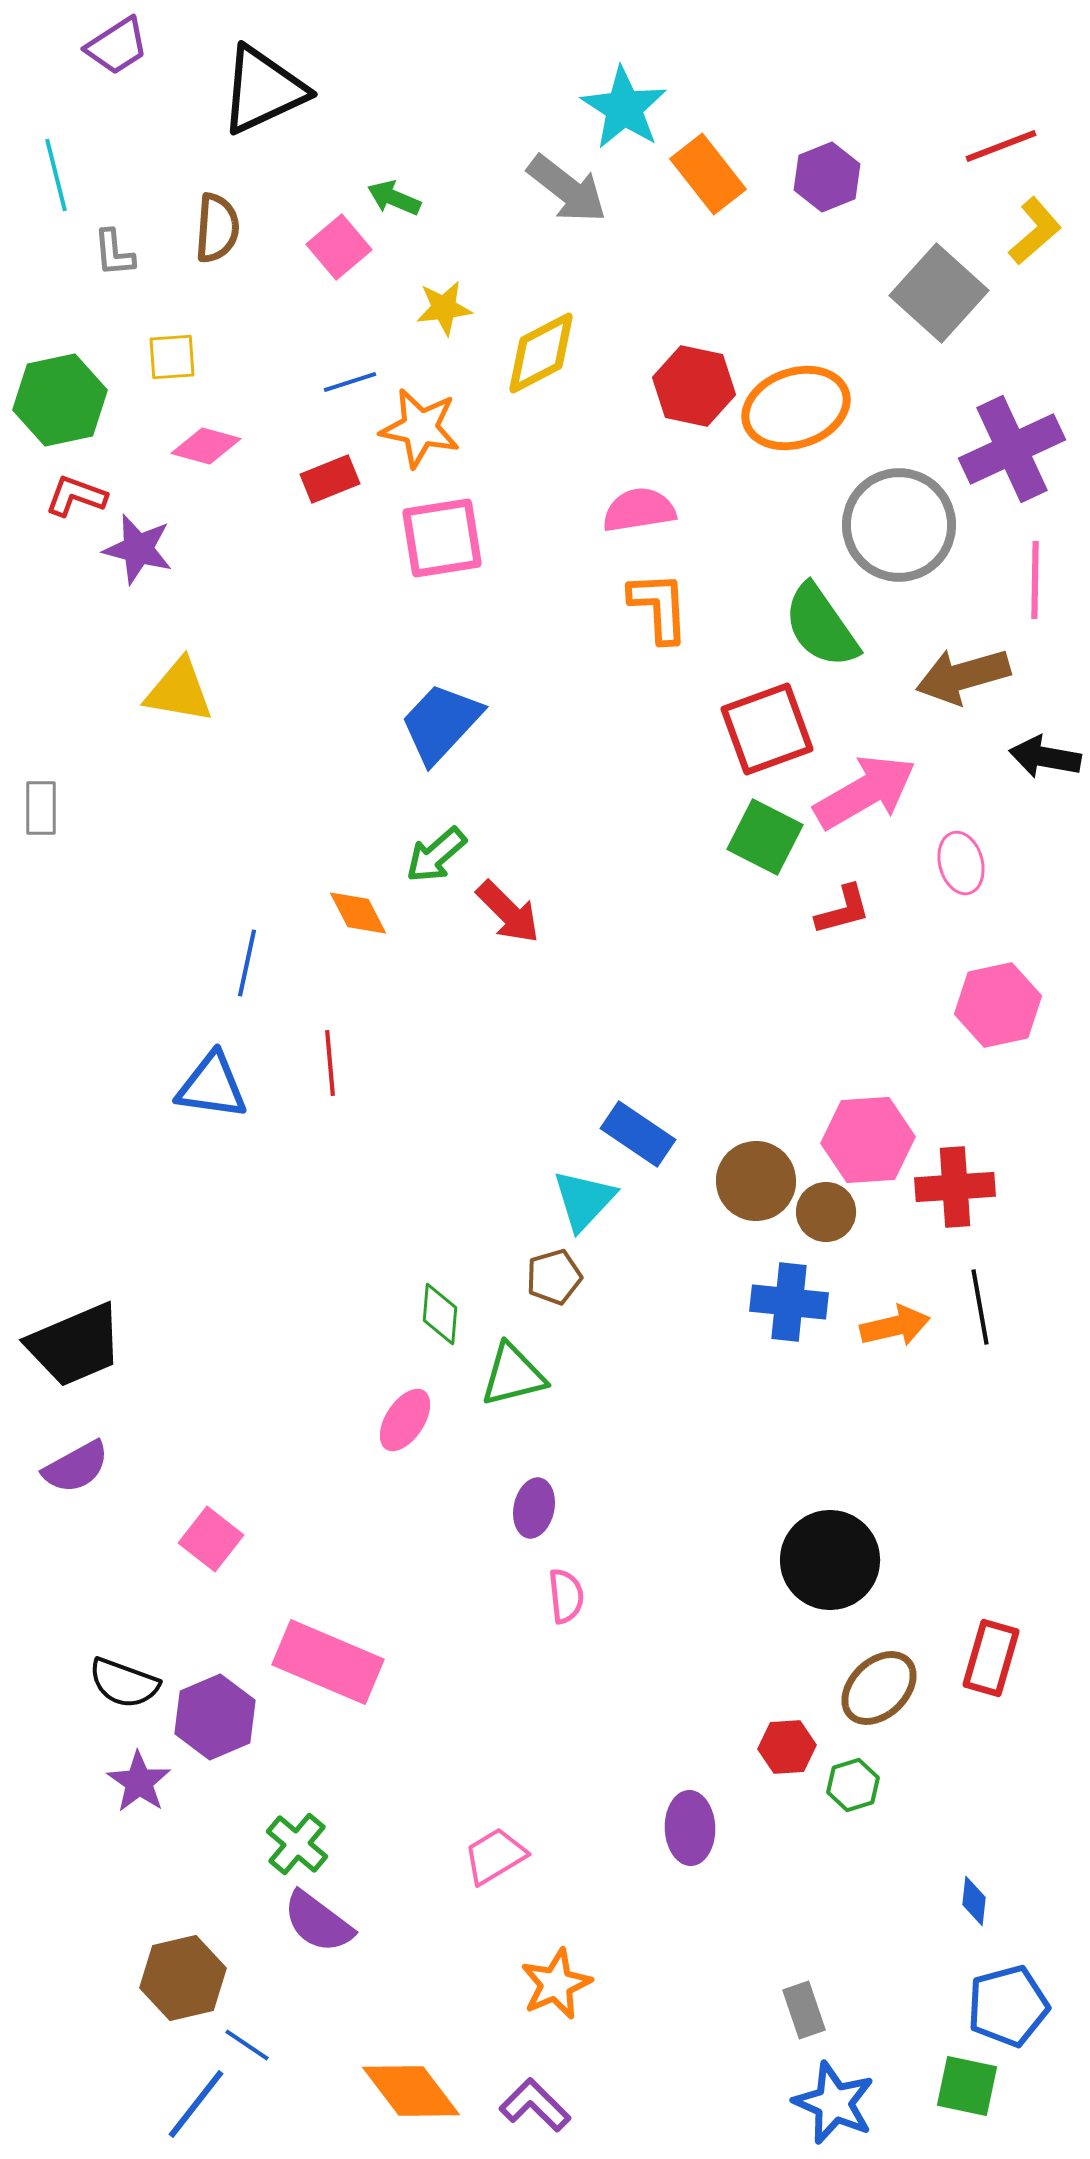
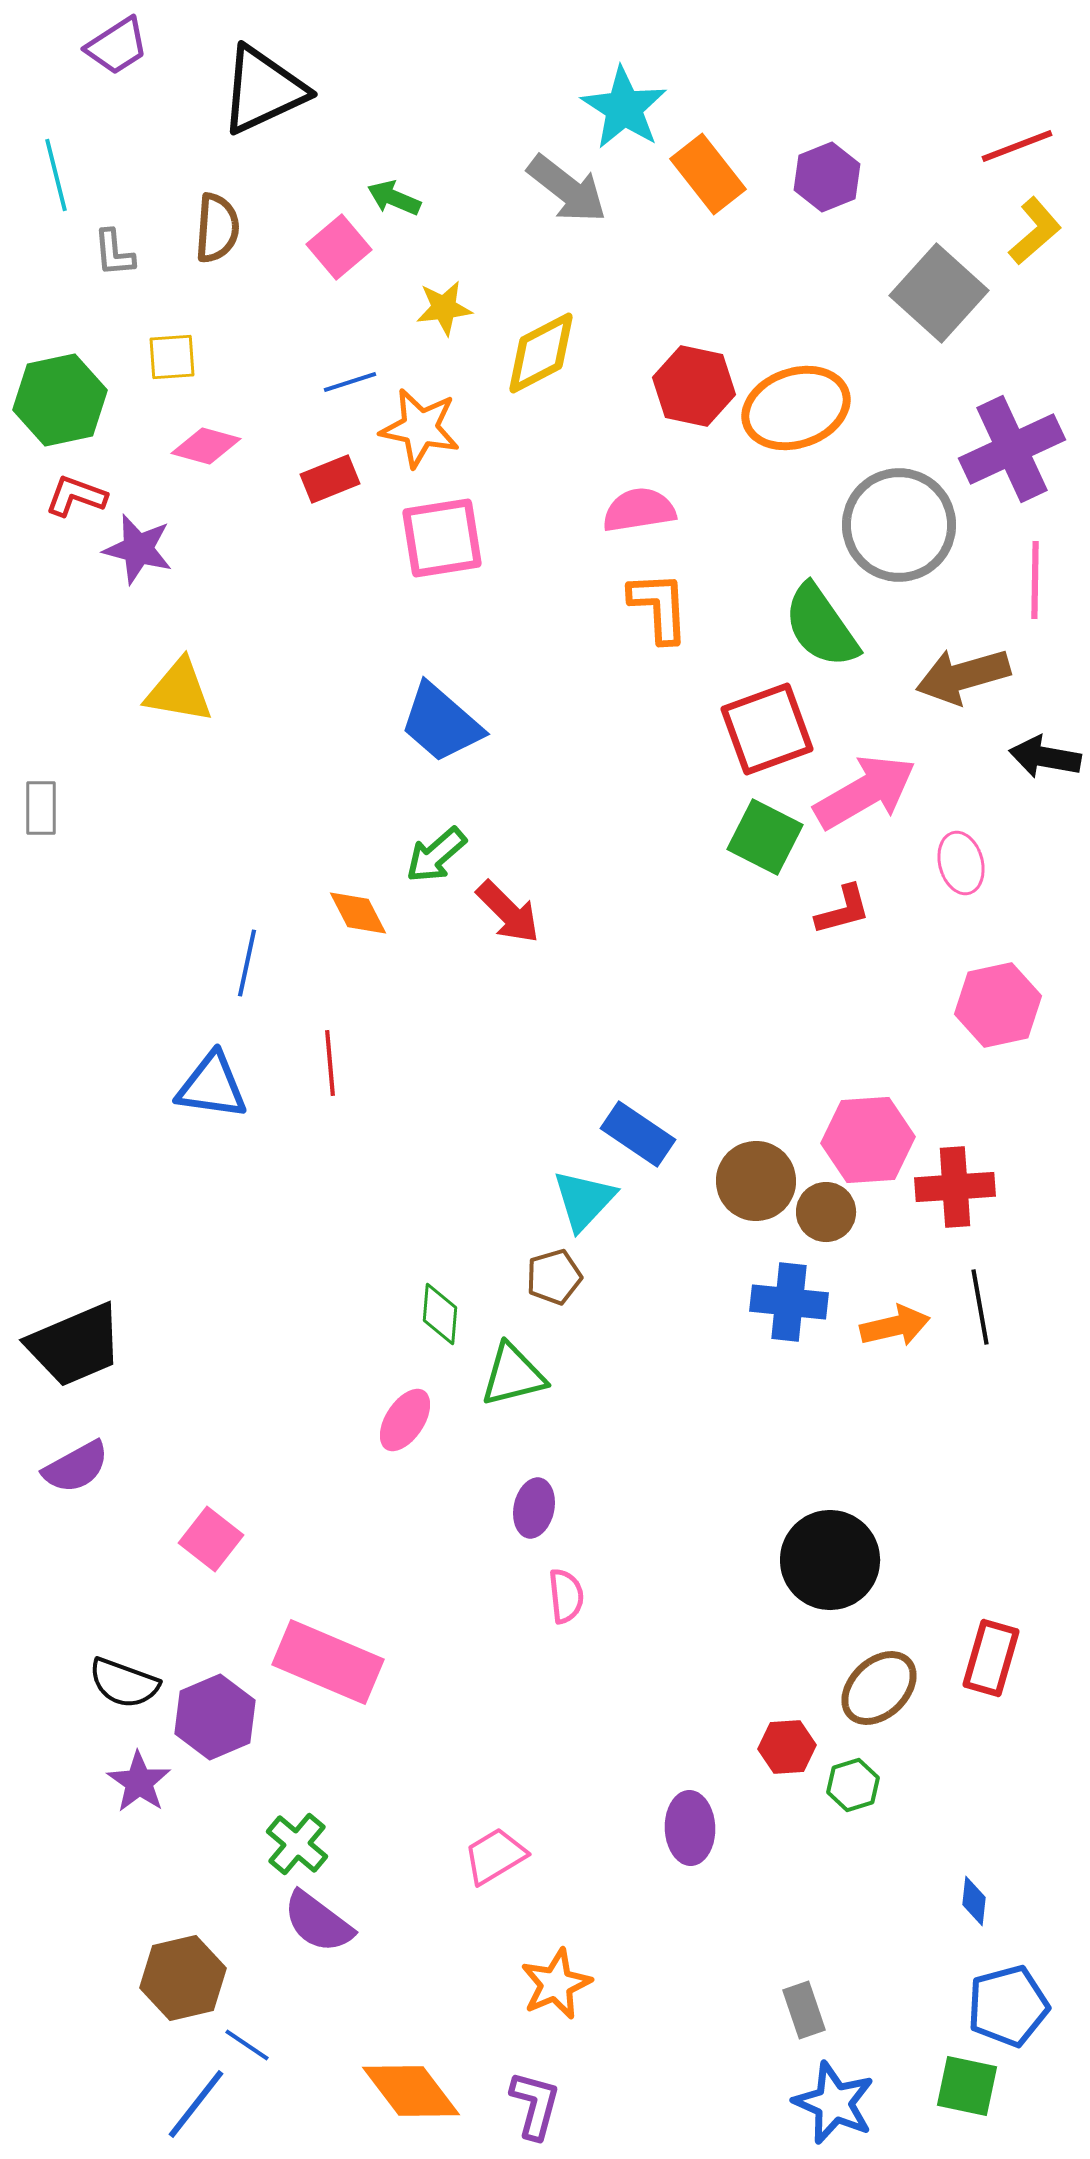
red line at (1001, 146): moved 16 px right
blue trapezoid at (441, 723): rotated 92 degrees counterclockwise
purple L-shape at (535, 2105): rotated 60 degrees clockwise
